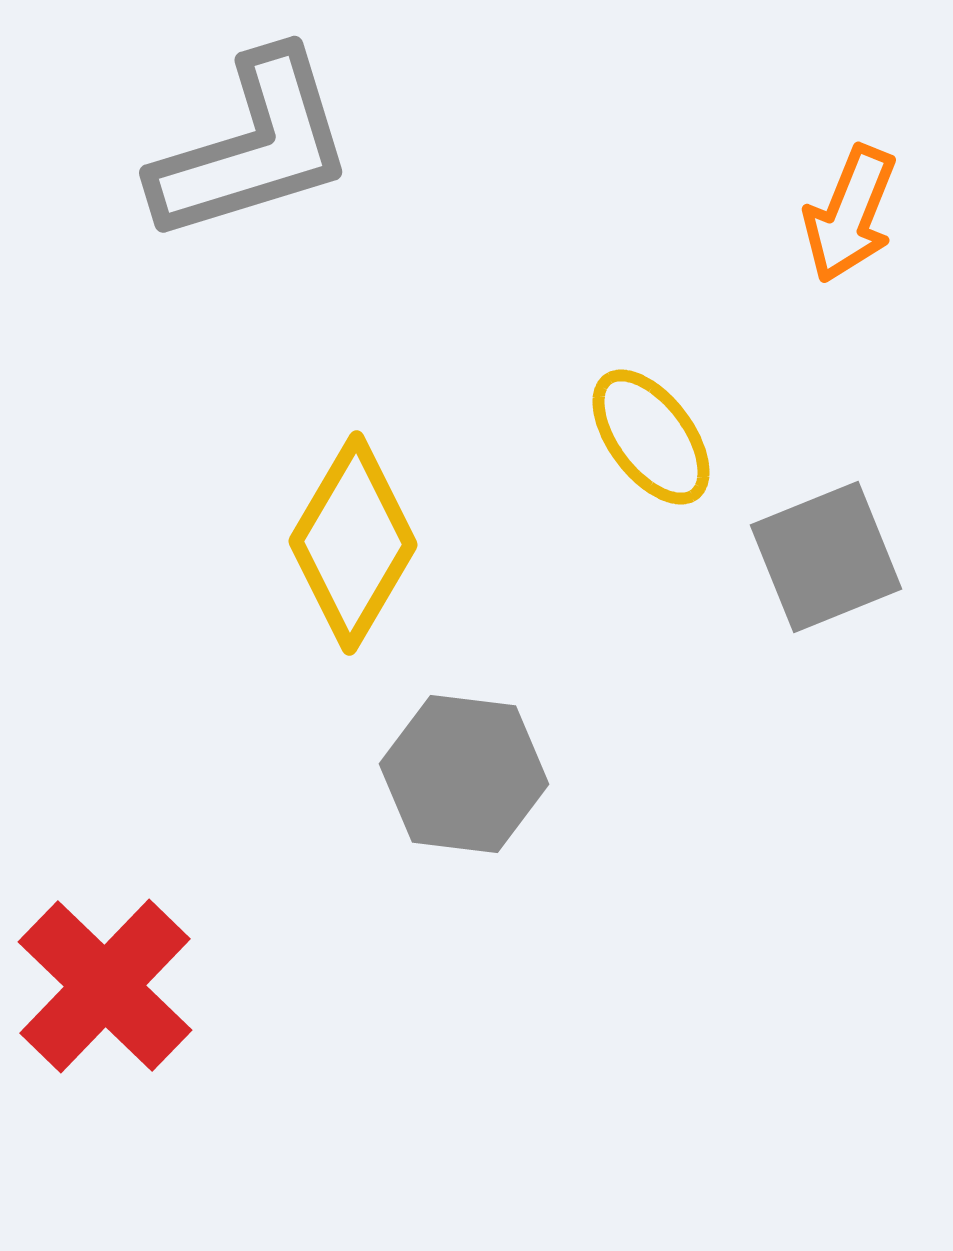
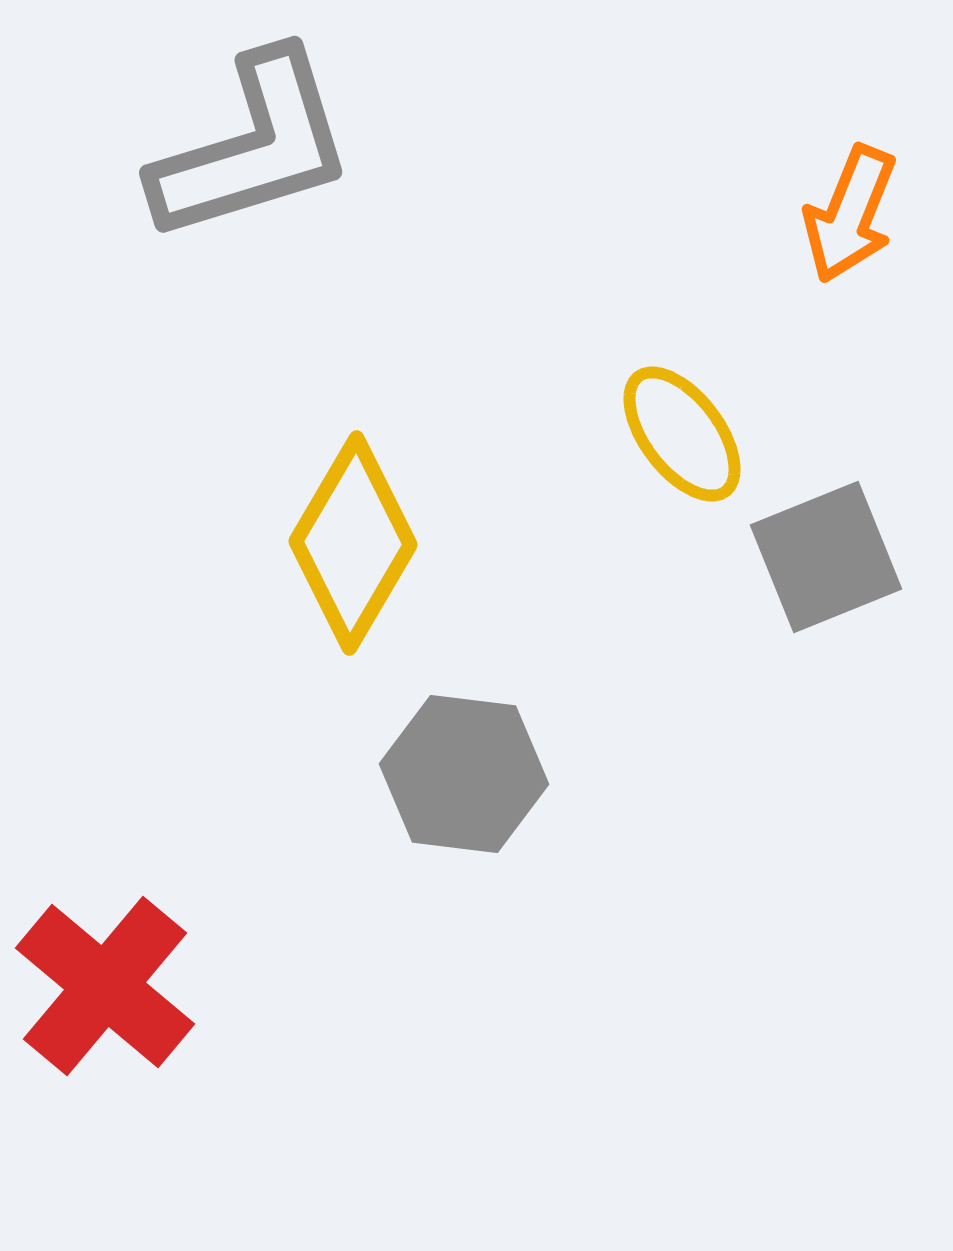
yellow ellipse: moved 31 px right, 3 px up
red cross: rotated 4 degrees counterclockwise
